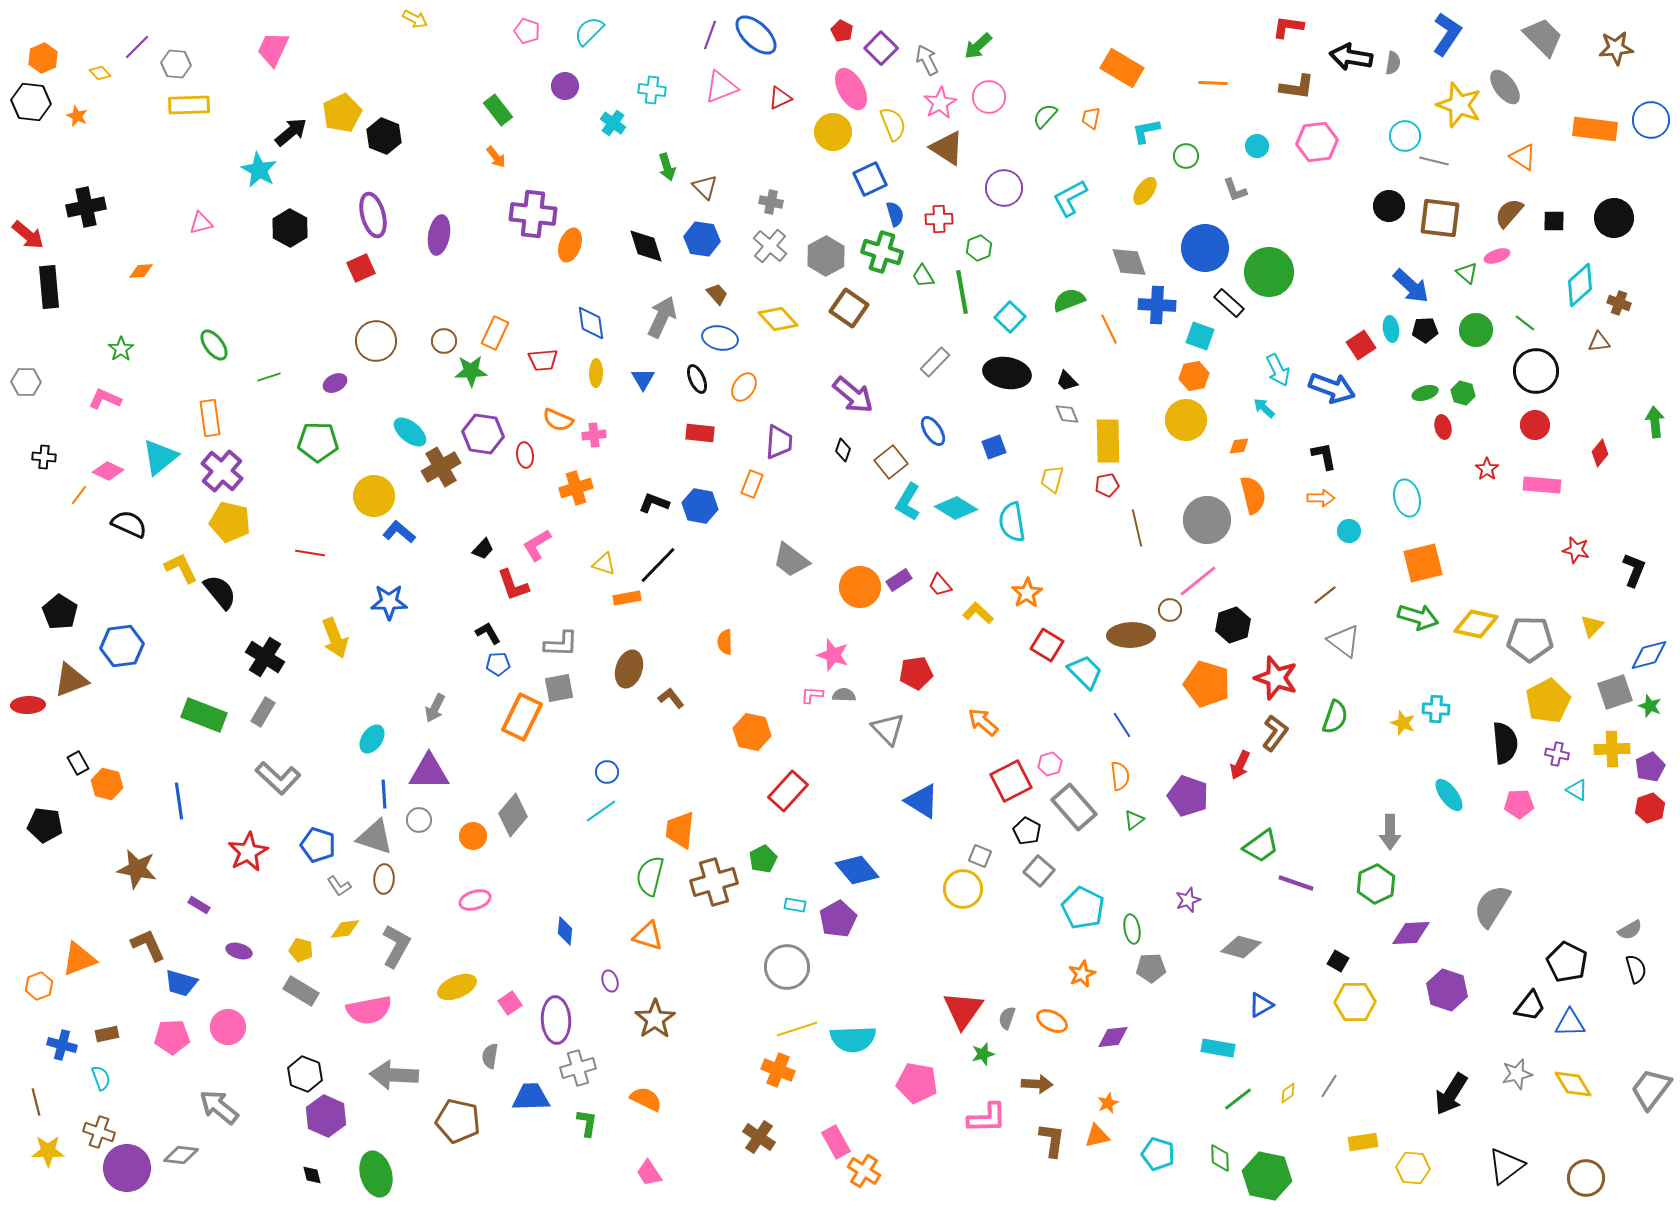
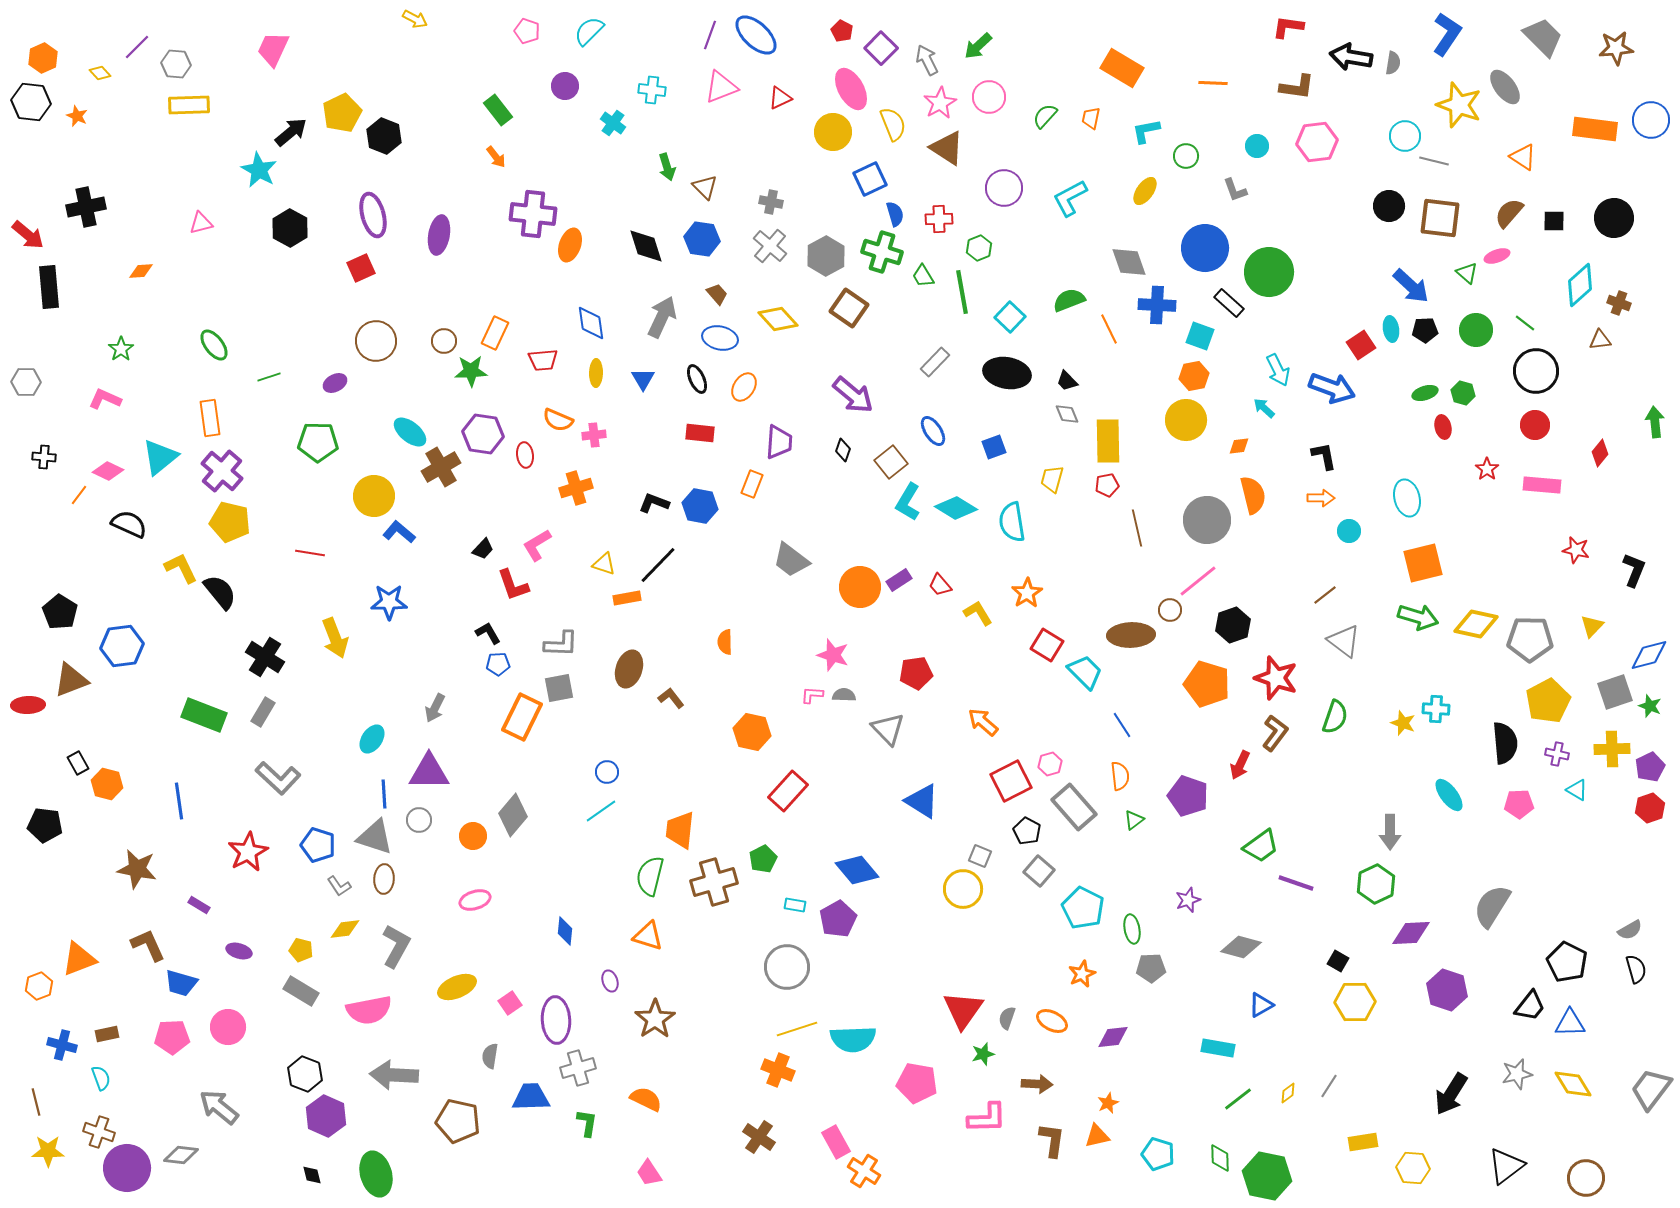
brown triangle at (1599, 342): moved 1 px right, 2 px up
yellow L-shape at (978, 613): rotated 16 degrees clockwise
